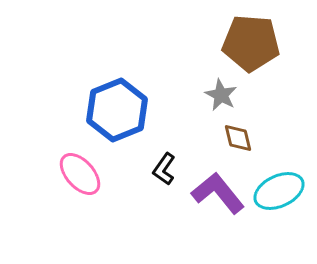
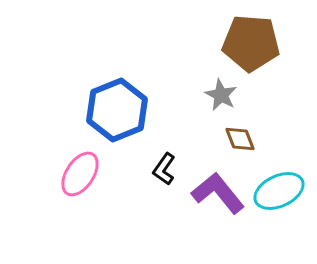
brown diamond: moved 2 px right, 1 px down; rotated 8 degrees counterclockwise
pink ellipse: rotated 75 degrees clockwise
